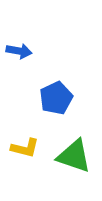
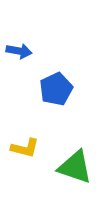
blue pentagon: moved 9 px up
green triangle: moved 1 px right, 11 px down
